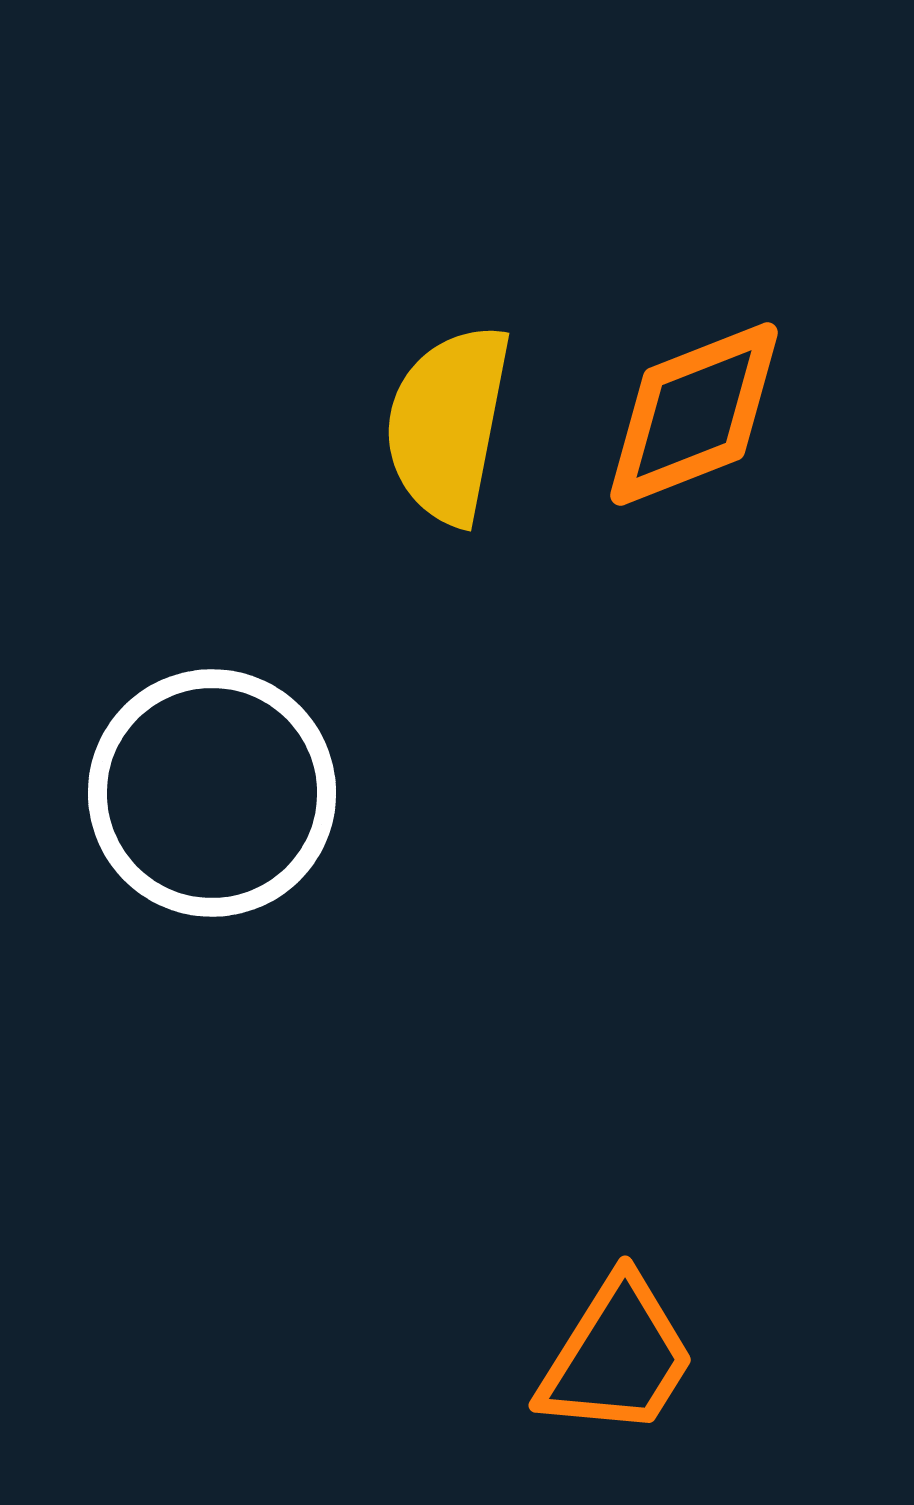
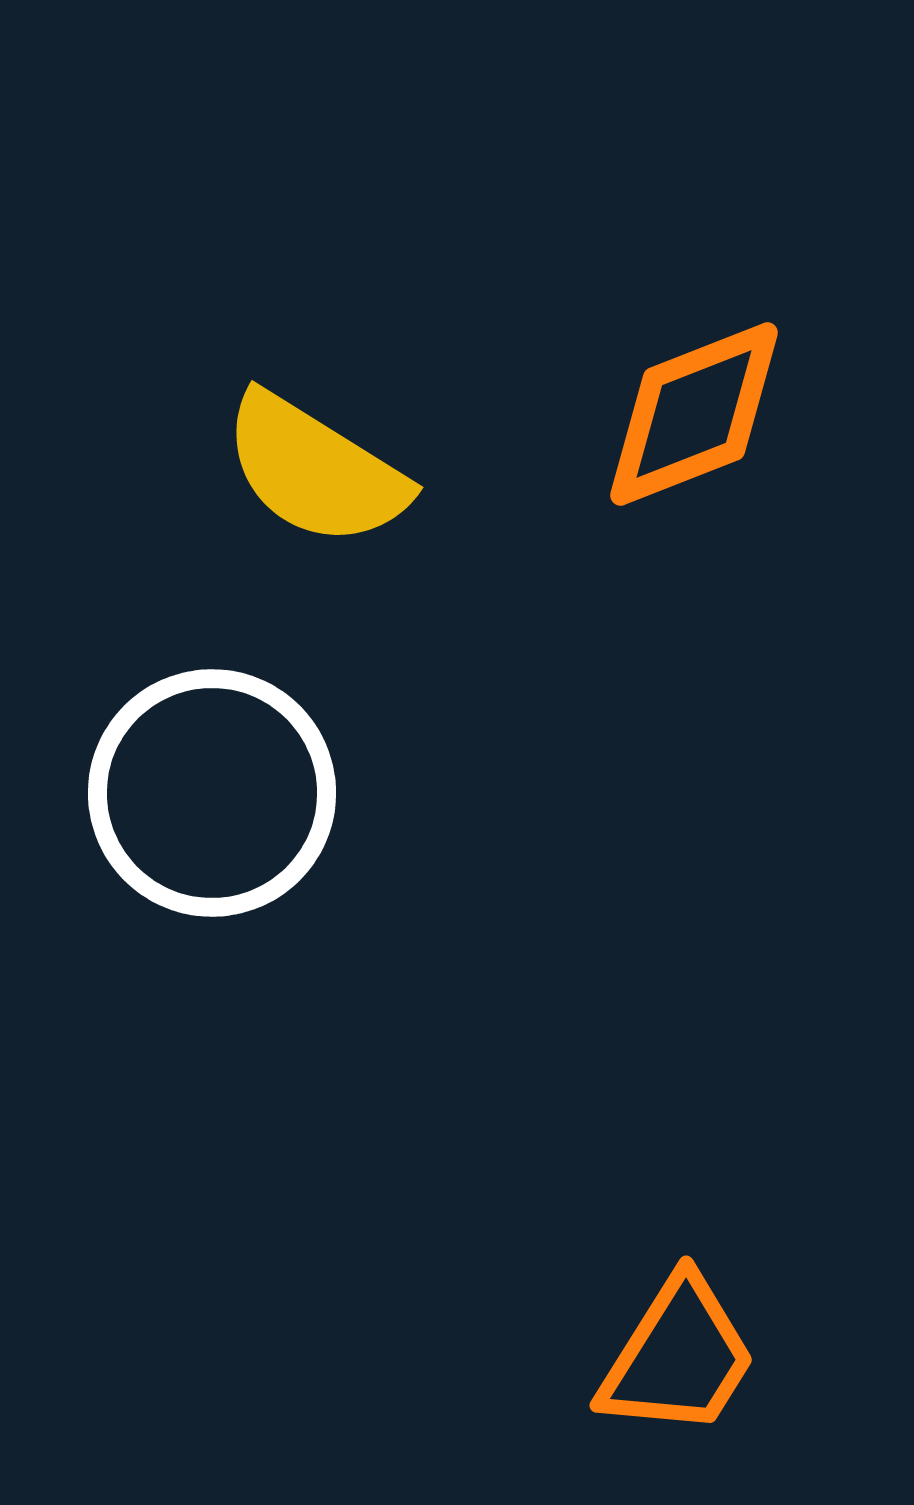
yellow semicircle: moved 133 px left, 46 px down; rotated 69 degrees counterclockwise
orange trapezoid: moved 61 px right
